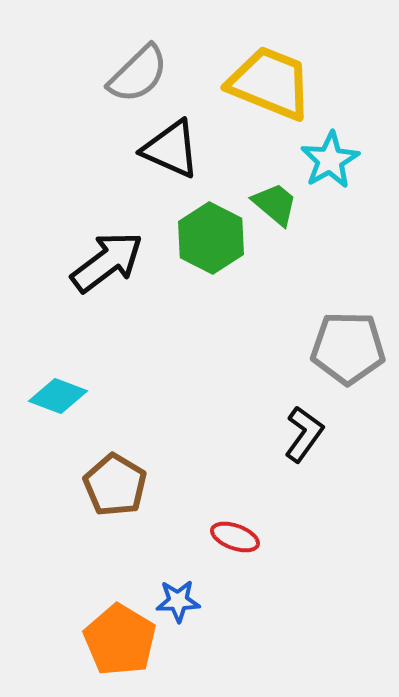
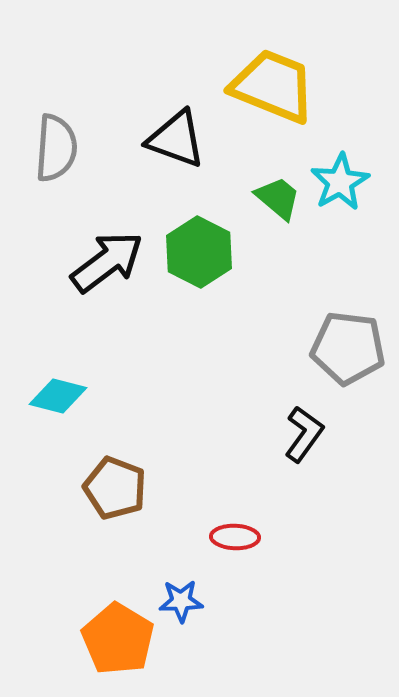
gray semicircle: moved 82 px left, 74 px down; rotated 42 degrees counterclockwise
yellow trapezoid: moved 3 px right, 3 px down
black triangle: moved 5 px right, 10 px up; rotated 4 degrees counterclockwise
cyan star: moved 10 px right, 22 px down
green trapezoid: moved 3 px right, 6 px up
green hexagon: moved 12 px left, 14 px down
gray pentagon: rotated 6 degrees clockwise
cyan diamond: rotated 6 degrees counterclockwise
brown pentagon: moved 3 px down; rotated 10 degrees counterclockwise
red ellipse: rotated 18 degrees counterclockwise
blue star: moved 3 px right
orange pentagon: moved 2 px left, 1 px up
